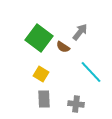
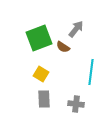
gray arrow: moved 4 px left, 3 px up
green square: rotated 32 degrees clockwise
cyan line: rotated 50 degrees clockwise
